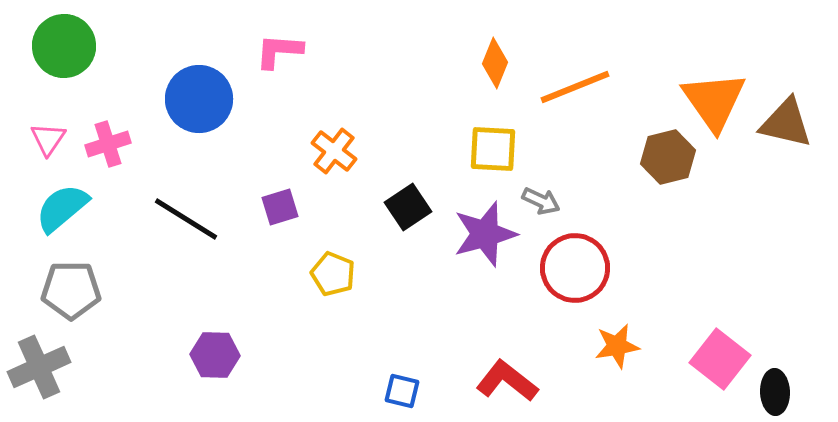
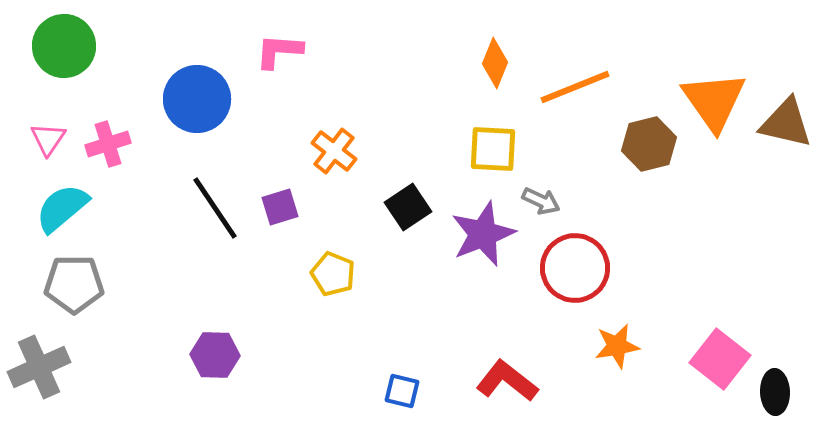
blue circle: moved 2 px left
brown hexagon: moved 19 px left, 13 px up
black line: moved 29 px right, 11 px up; rotated 24 degrees clockwise
purple star: moved 2 px left; rotated 6 degrees counterclockwise
gray pentagon: moved 3 px right, 6 px up
